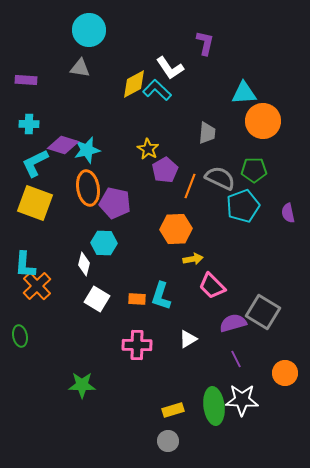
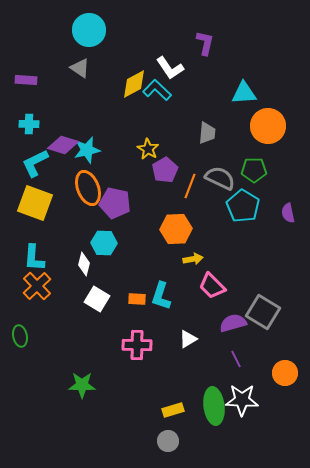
gray triangle at (80, 68): rotated 25 degrees clockwise
orange circle at (263, 121): moved 5 px right, 5 px down
orange ellipse at (88, 188): rotated 12 degrees counterclockwise
cyan pentagon at (243, 206): rotated 20 degrees counterclockwise
cyan L-shape at (25, 265): moved 9 px right, 7 px up
